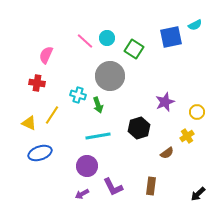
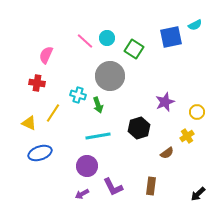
yellow line: moved 1 px right, 2 px up
